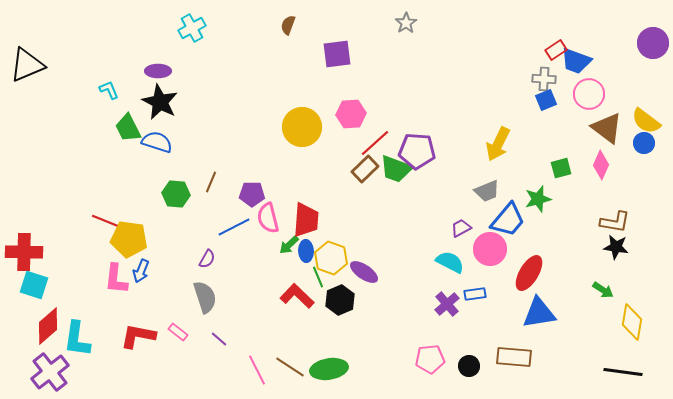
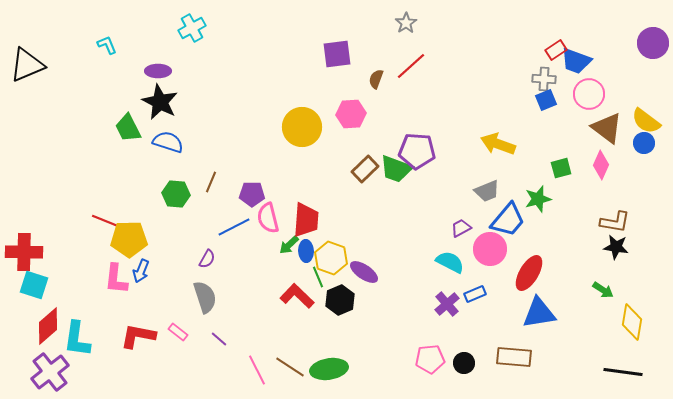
brown semicircle at (288, 25): moved 88 px right, 54 px down
cyan L-shape at (109, 90): moved 2 px left, 45 px up
blue semicircle at (157, 142): moved 11 px right
red line at (375, 143): moved 36 px right, 77 px up
yellow arrow at (498, 144): rotated 84 degrees clockwise
yellow pentagon at (129, 239): rotated 9 degrees counterclockwise
blue rectangle at (475, 294): rotated 15 degrees counterclockwise
black circle at (469, 366): moved 5 px left, 3 px up
